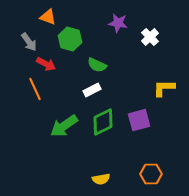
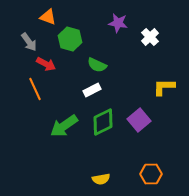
yellow L-shape: moved 1 px up
purple square: rotated 25 degrees counterclockwise
